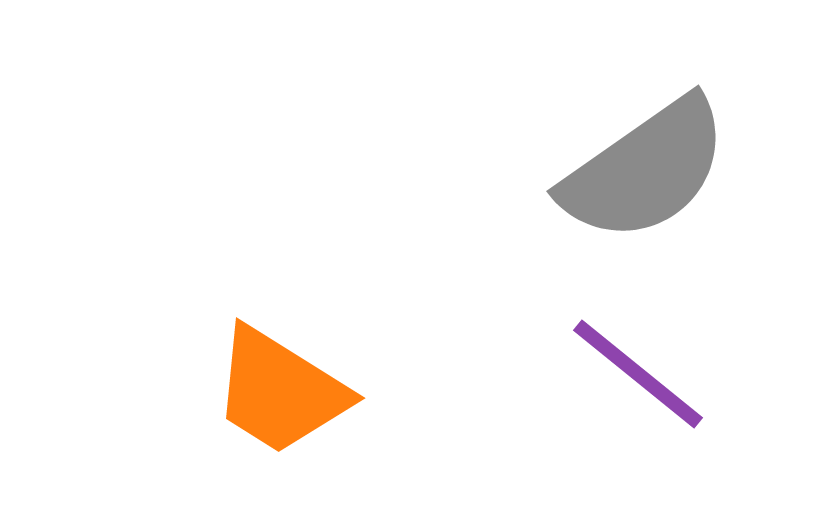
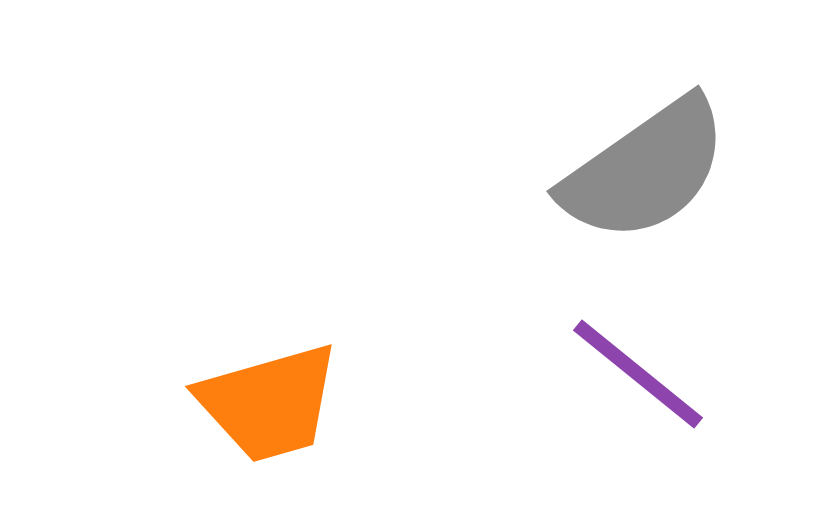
orange trapezoid: moved 11 px left, 12 px down; rotated 48 degrees counterclockwise
